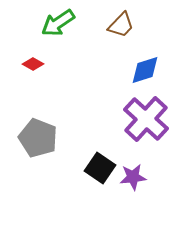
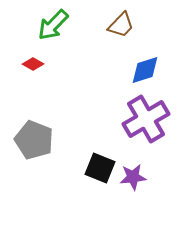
green arrow: moved 5 px left, 2 px down; rotated 12 degrees counterclockwise
purple cross: rotated 18 degrees clockwise
gray pentagon: moved 4 px left, 2 px down
black square: rotated 12 degrees counterclockwise
